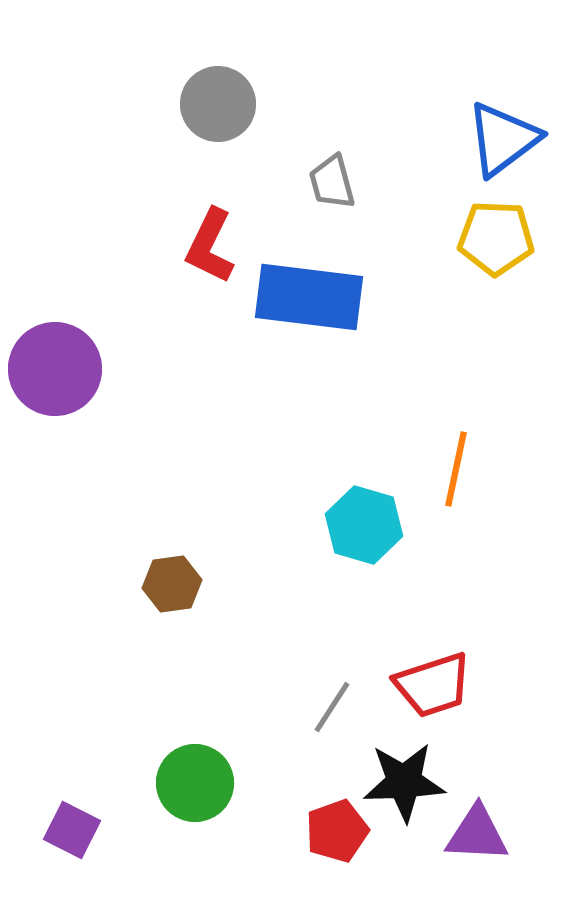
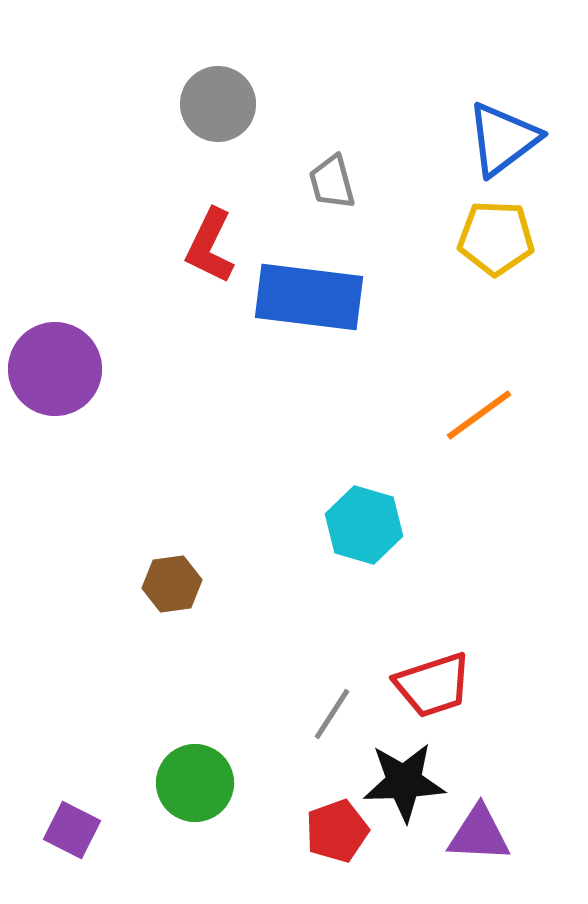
orange line: moved 23 px right, 54 px up; rotated 42 degrees clockwise
gray line: moved 7 px down
purple triangle: moved 2 px right
